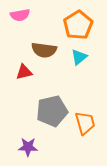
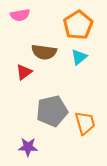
brown semicircle: moved 2 px down
red triangle: rotated 24 degrees counterclockwise
